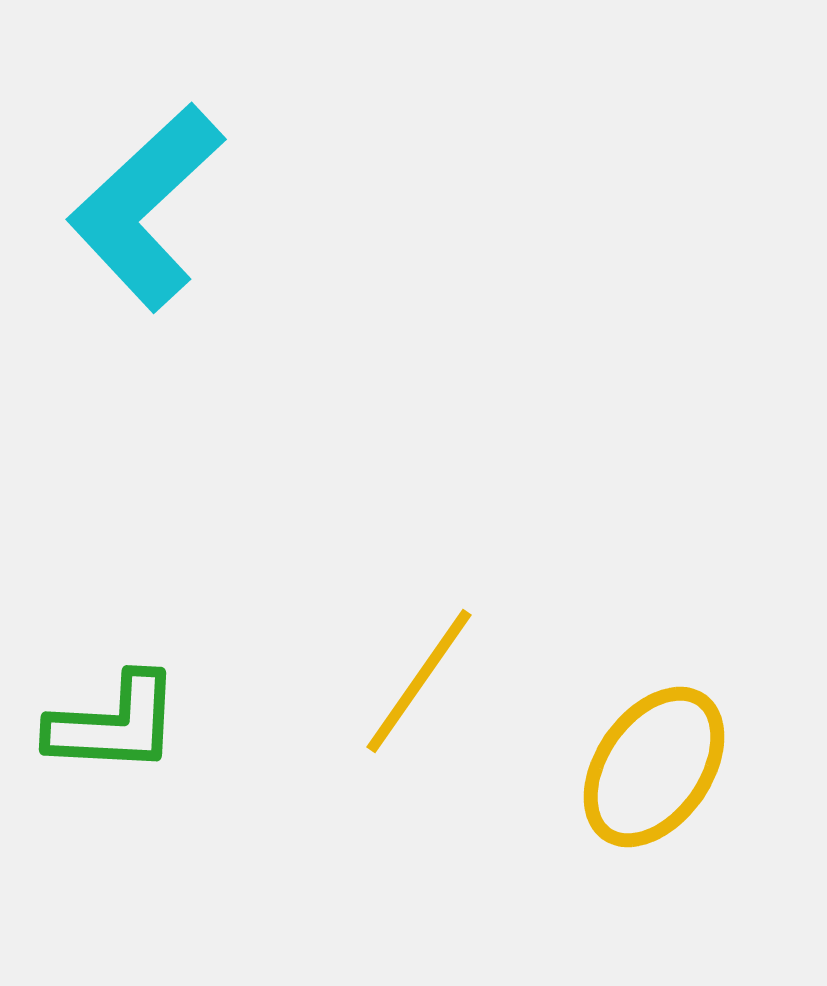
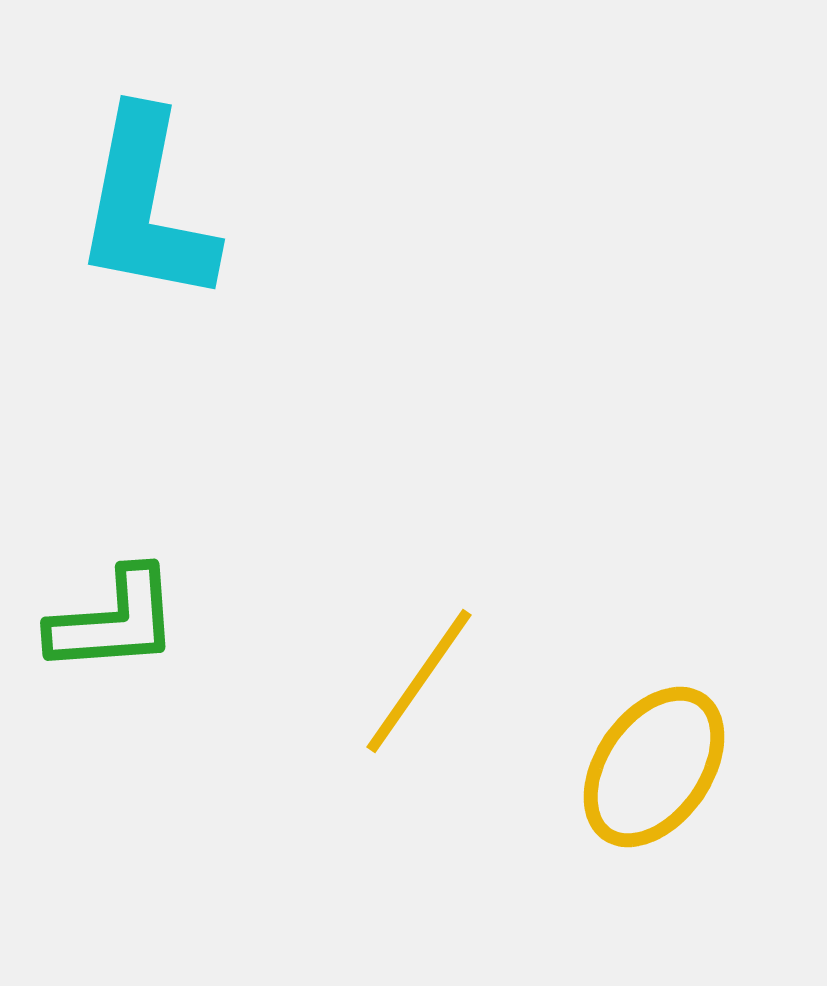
cyan L-shape: rotated 36 degrees counterclockwise
green L-shape: moved 103 px up; rotated 7 degrees counterclockwise
